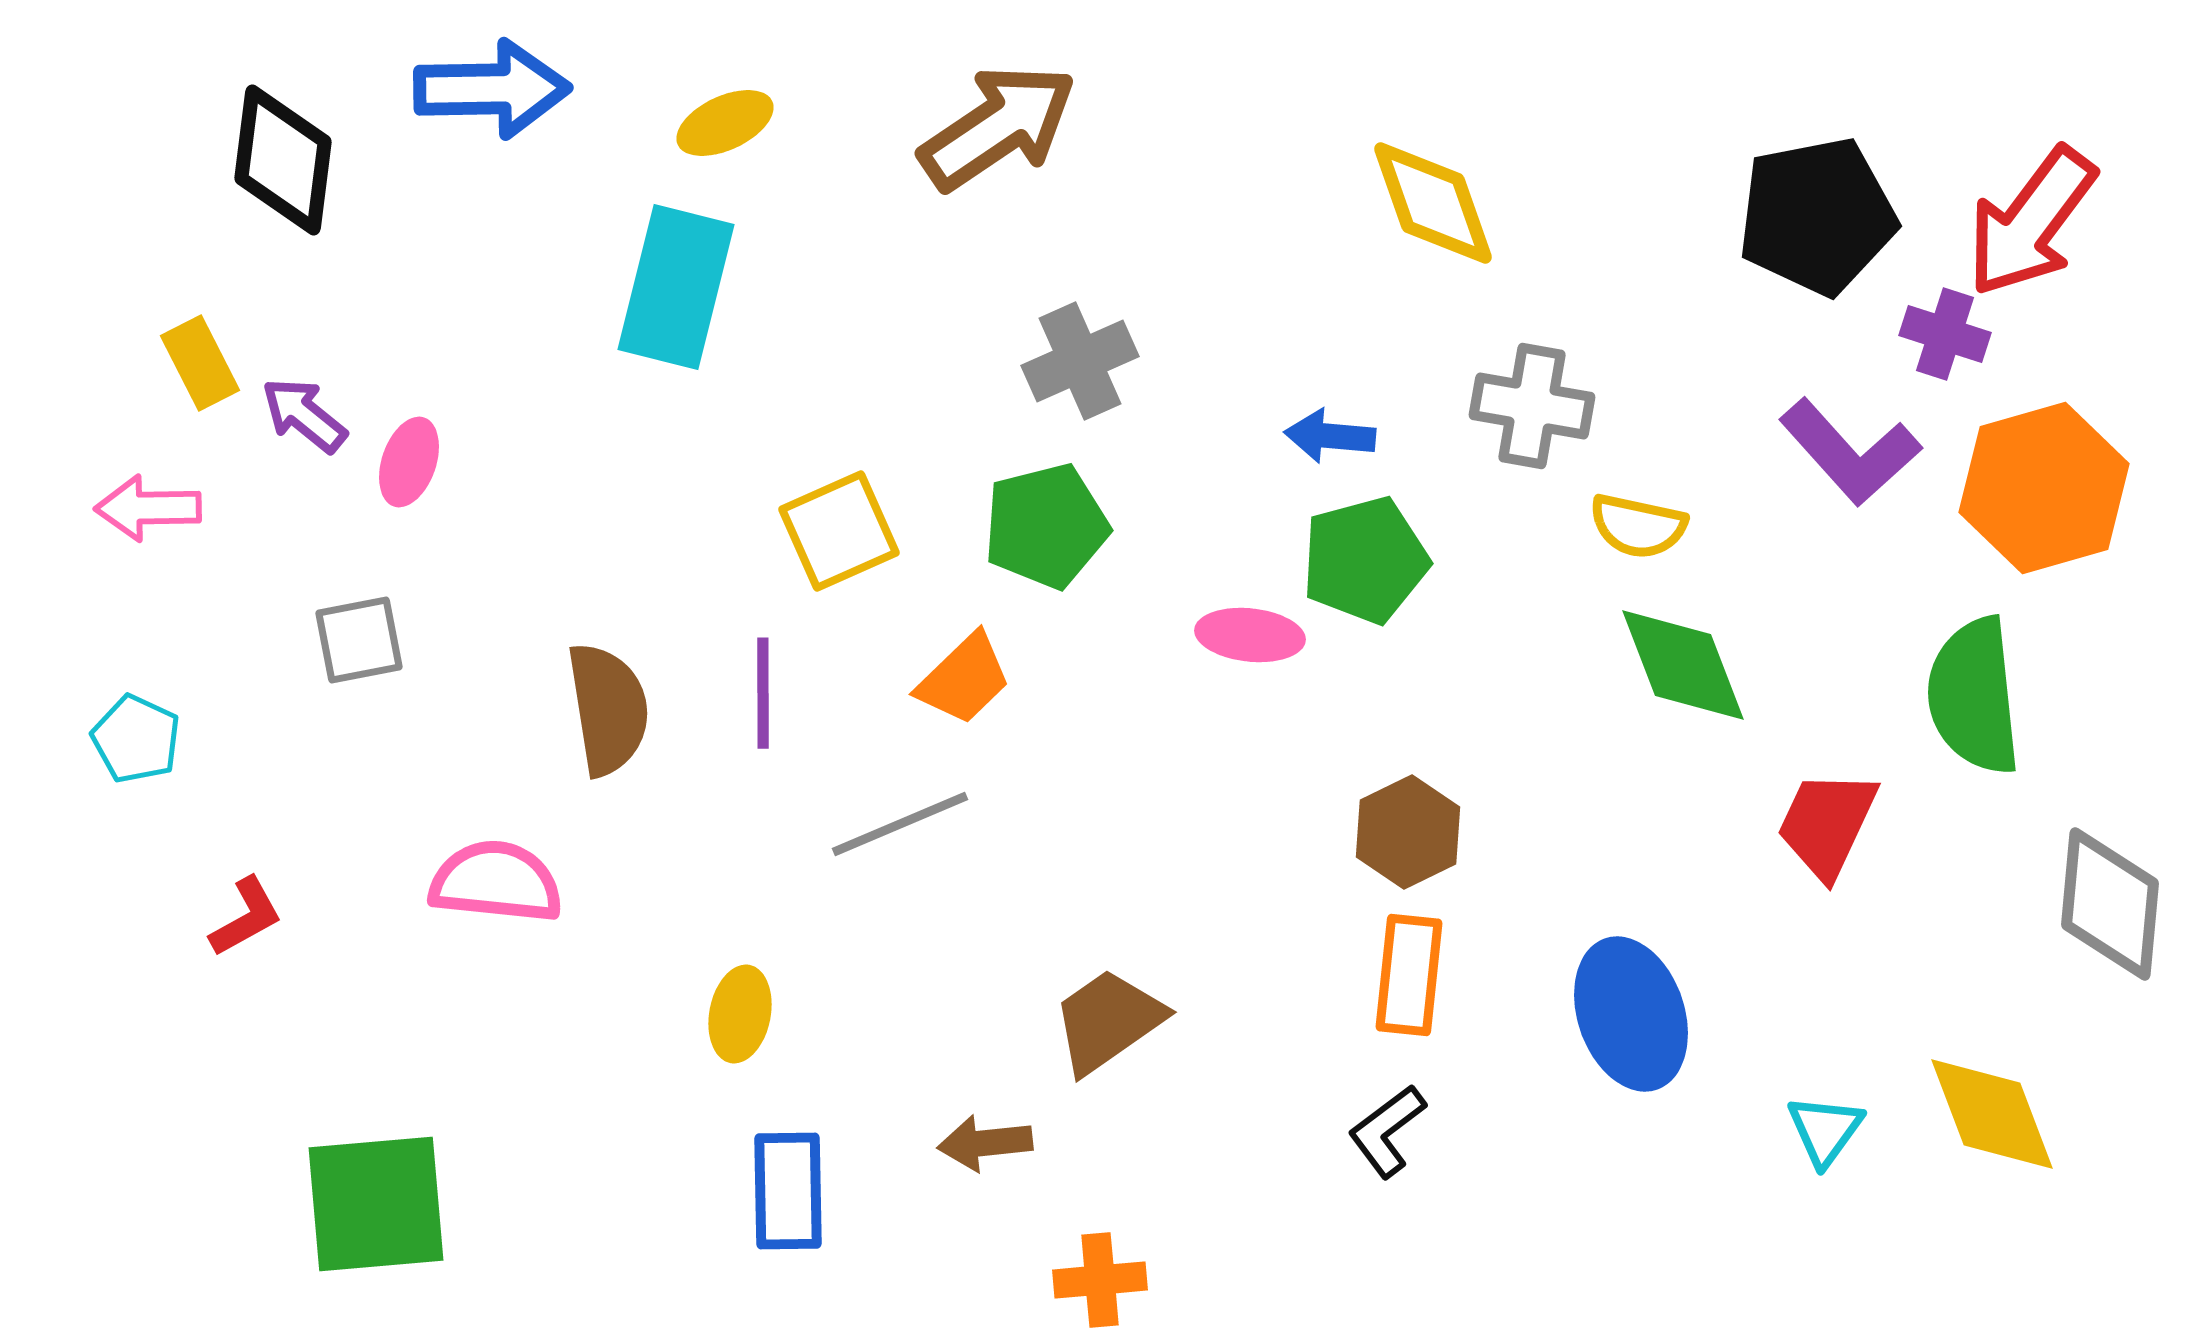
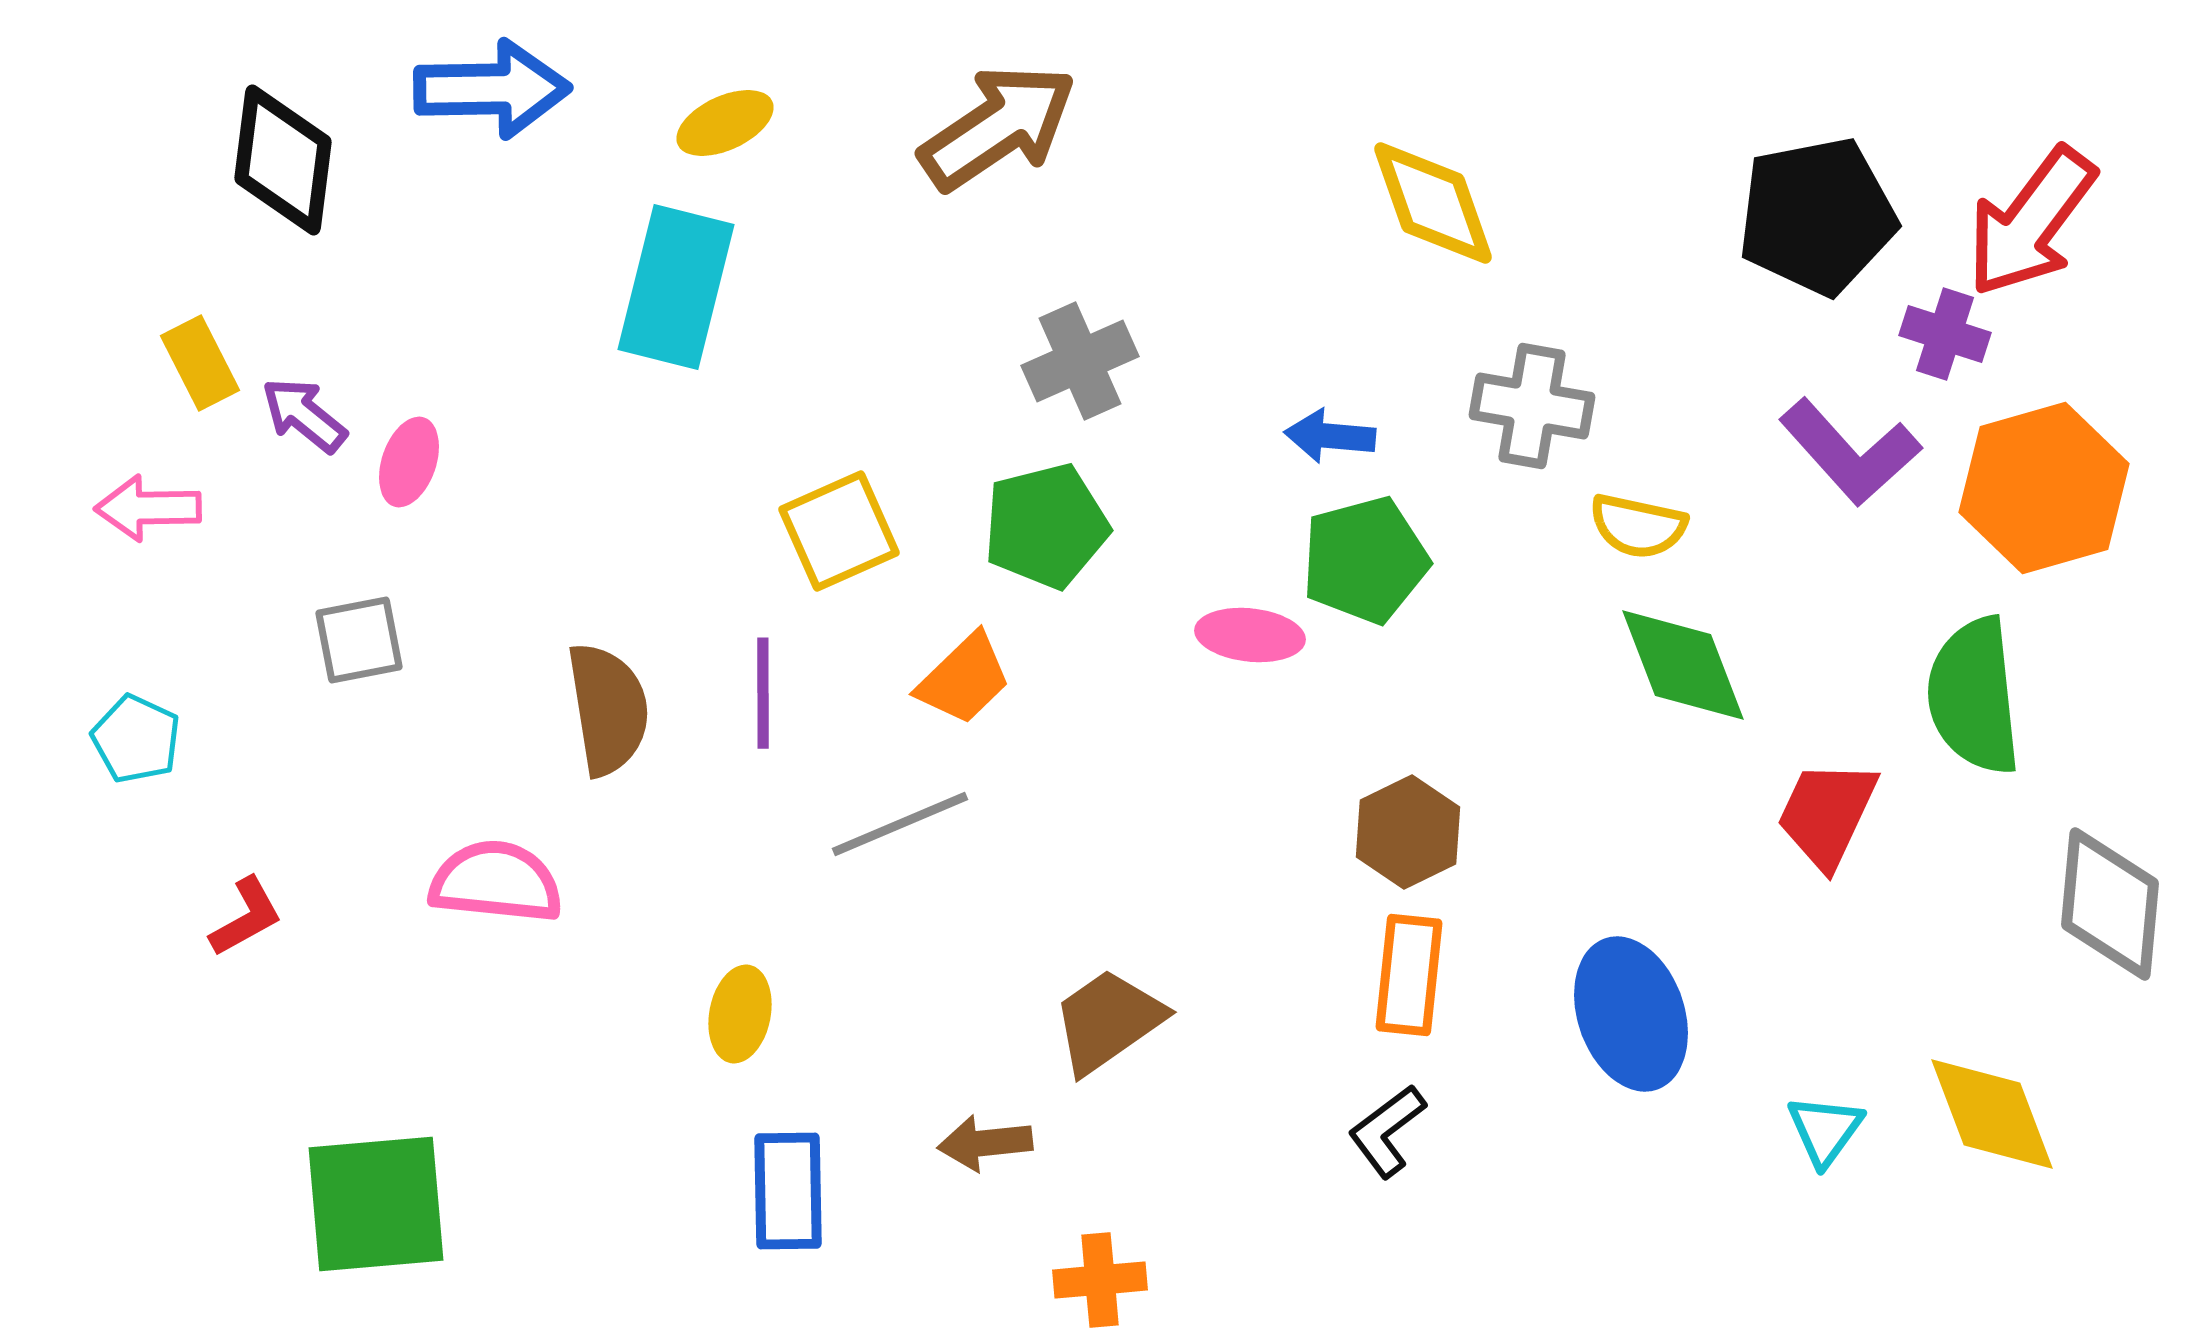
red trapezoid at (1827, 824): moved 10 px up
